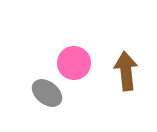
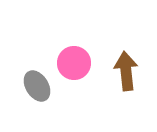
gray ellipse: moved 10 px left, 7 px up; rotated 20 degrees clockwise
